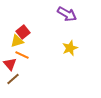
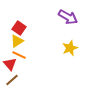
purple arrow: moved 1 px right, 3 px down
red square: moved 4 px left, 4 px up; rotated 16 degrees counterclockwise
yellow triangle: rotated 16 degrees counterclockwise
orange line: moved 3 px left
brown line: moved 1 px left, 1 px down
